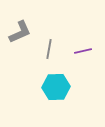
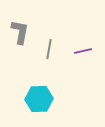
gray L-shape: rotated 55 degrees counterclockwise
cyan hexagon: moved 17 px left, 12 px down
